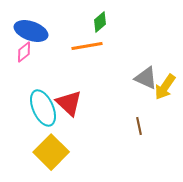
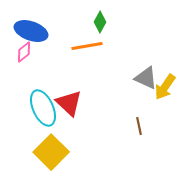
green diamond: rotated 20 degrees counterclockwise
